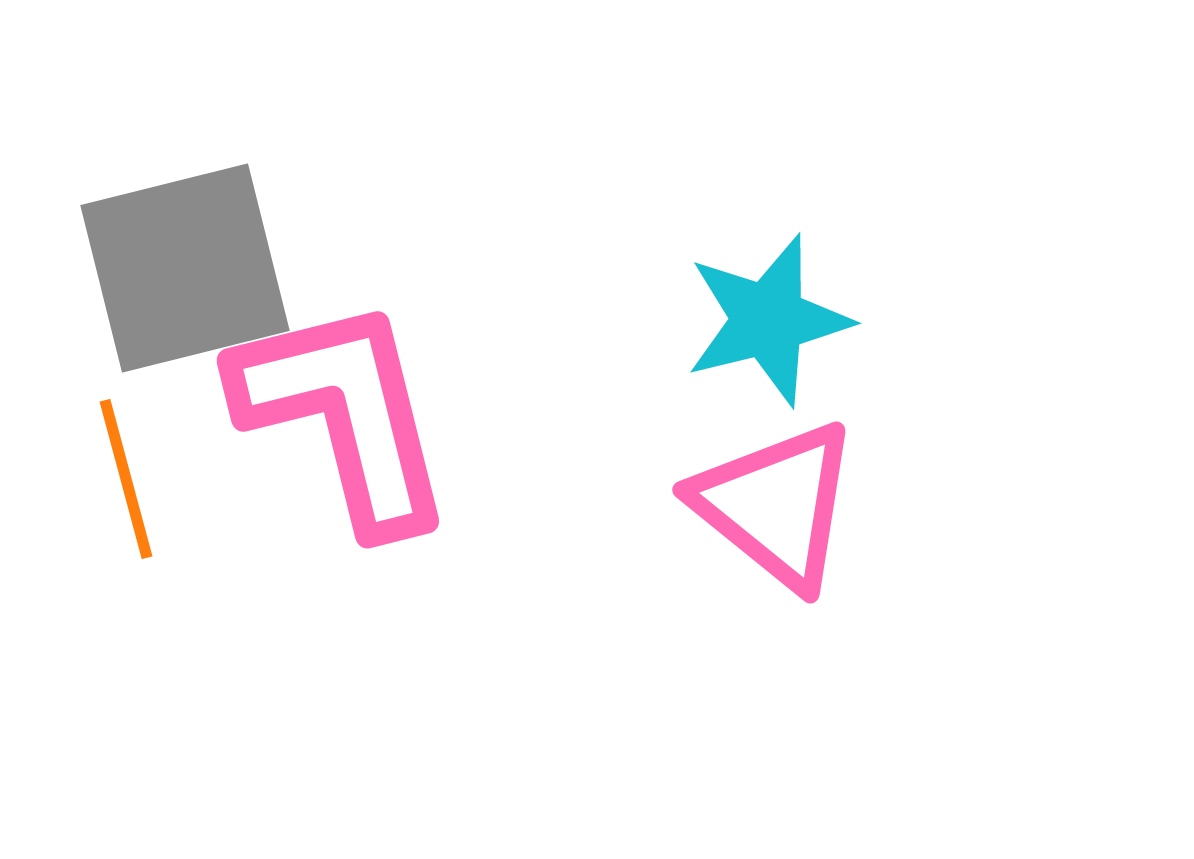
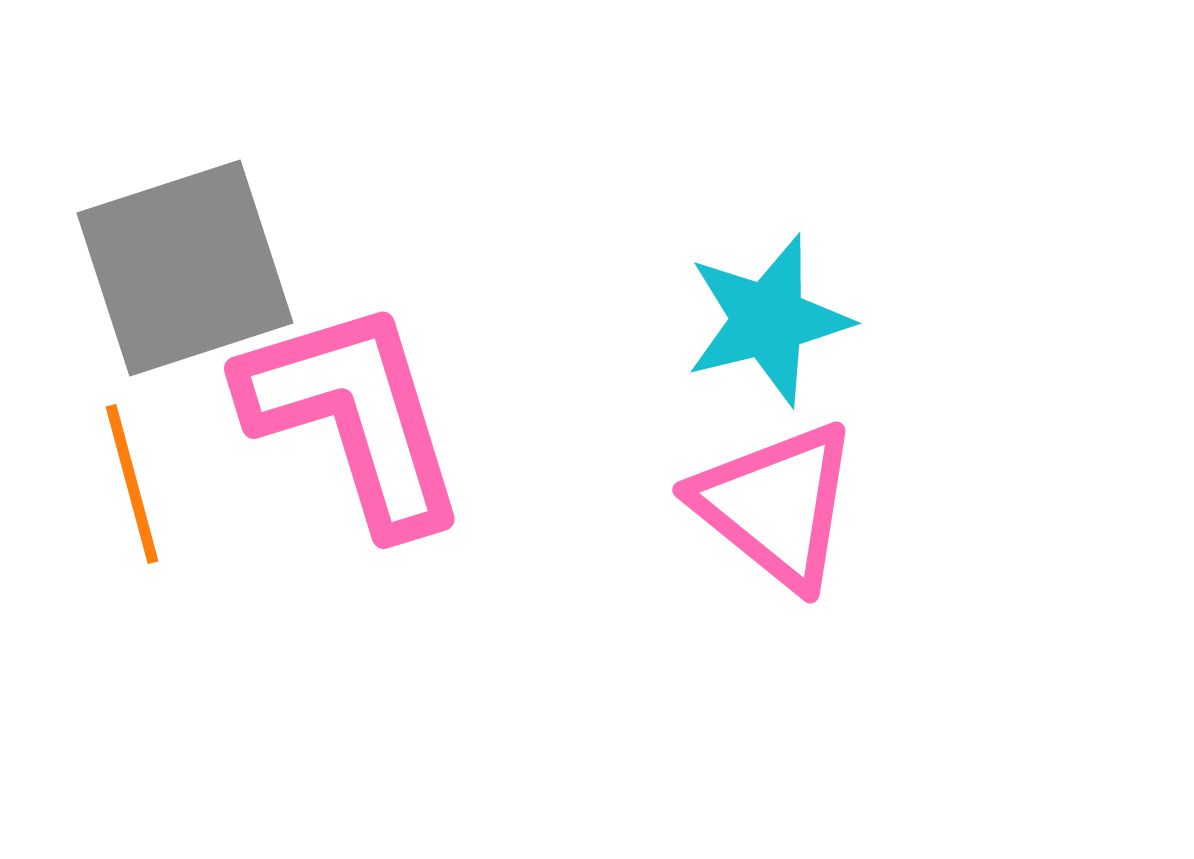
gray square: rotated 4 degrees counterclockwise
pink L-shape: moved 10 px right, 2 px down; rotated 3 degrees counterclockwise
orange line: moved 6 px right, 5 px down
